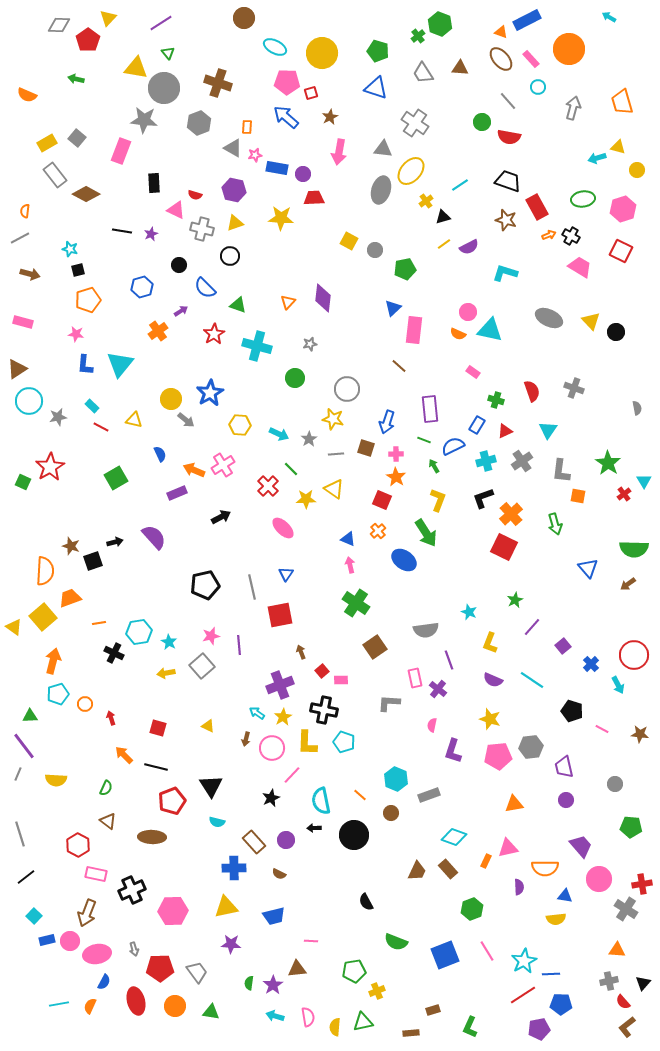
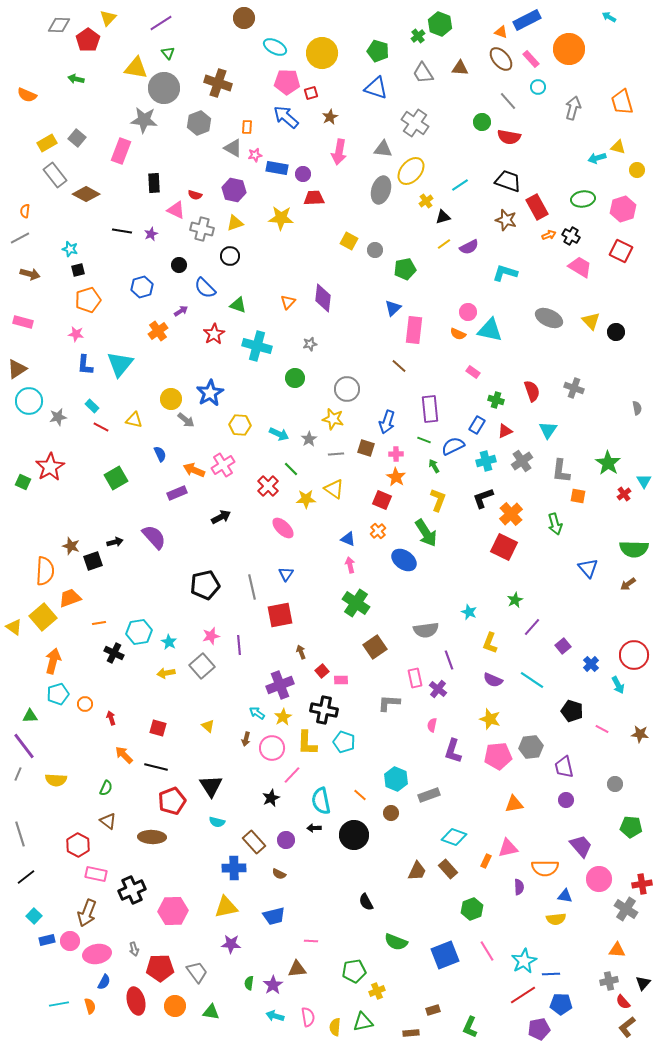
yellow triangle at (208, 726): rotated 16 degrees clockwise
orange semicircle at (90, 1006): rotated 140 degrees clockwise
